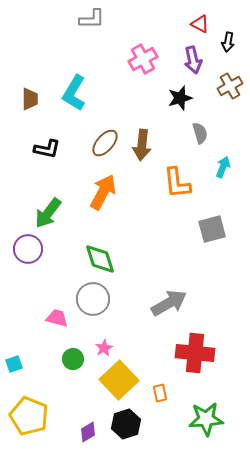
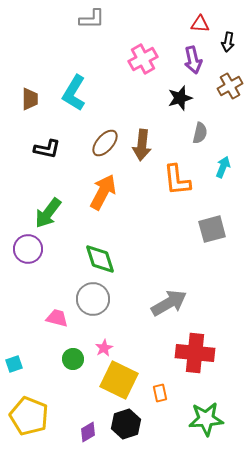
red triangle: rotated 24 degrees counterclockwise
gray semicircle: rotated 30 degrees clockwise
orange L-shape: moved 3 px up
yellow square: rotated 21 degrees counterclockwise
